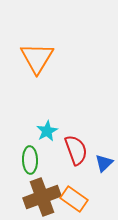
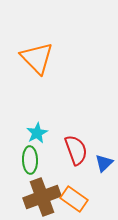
orange triangle: rotated 15 degrees counterclockwise
cyan star: moved 10 px left, 2 px down
